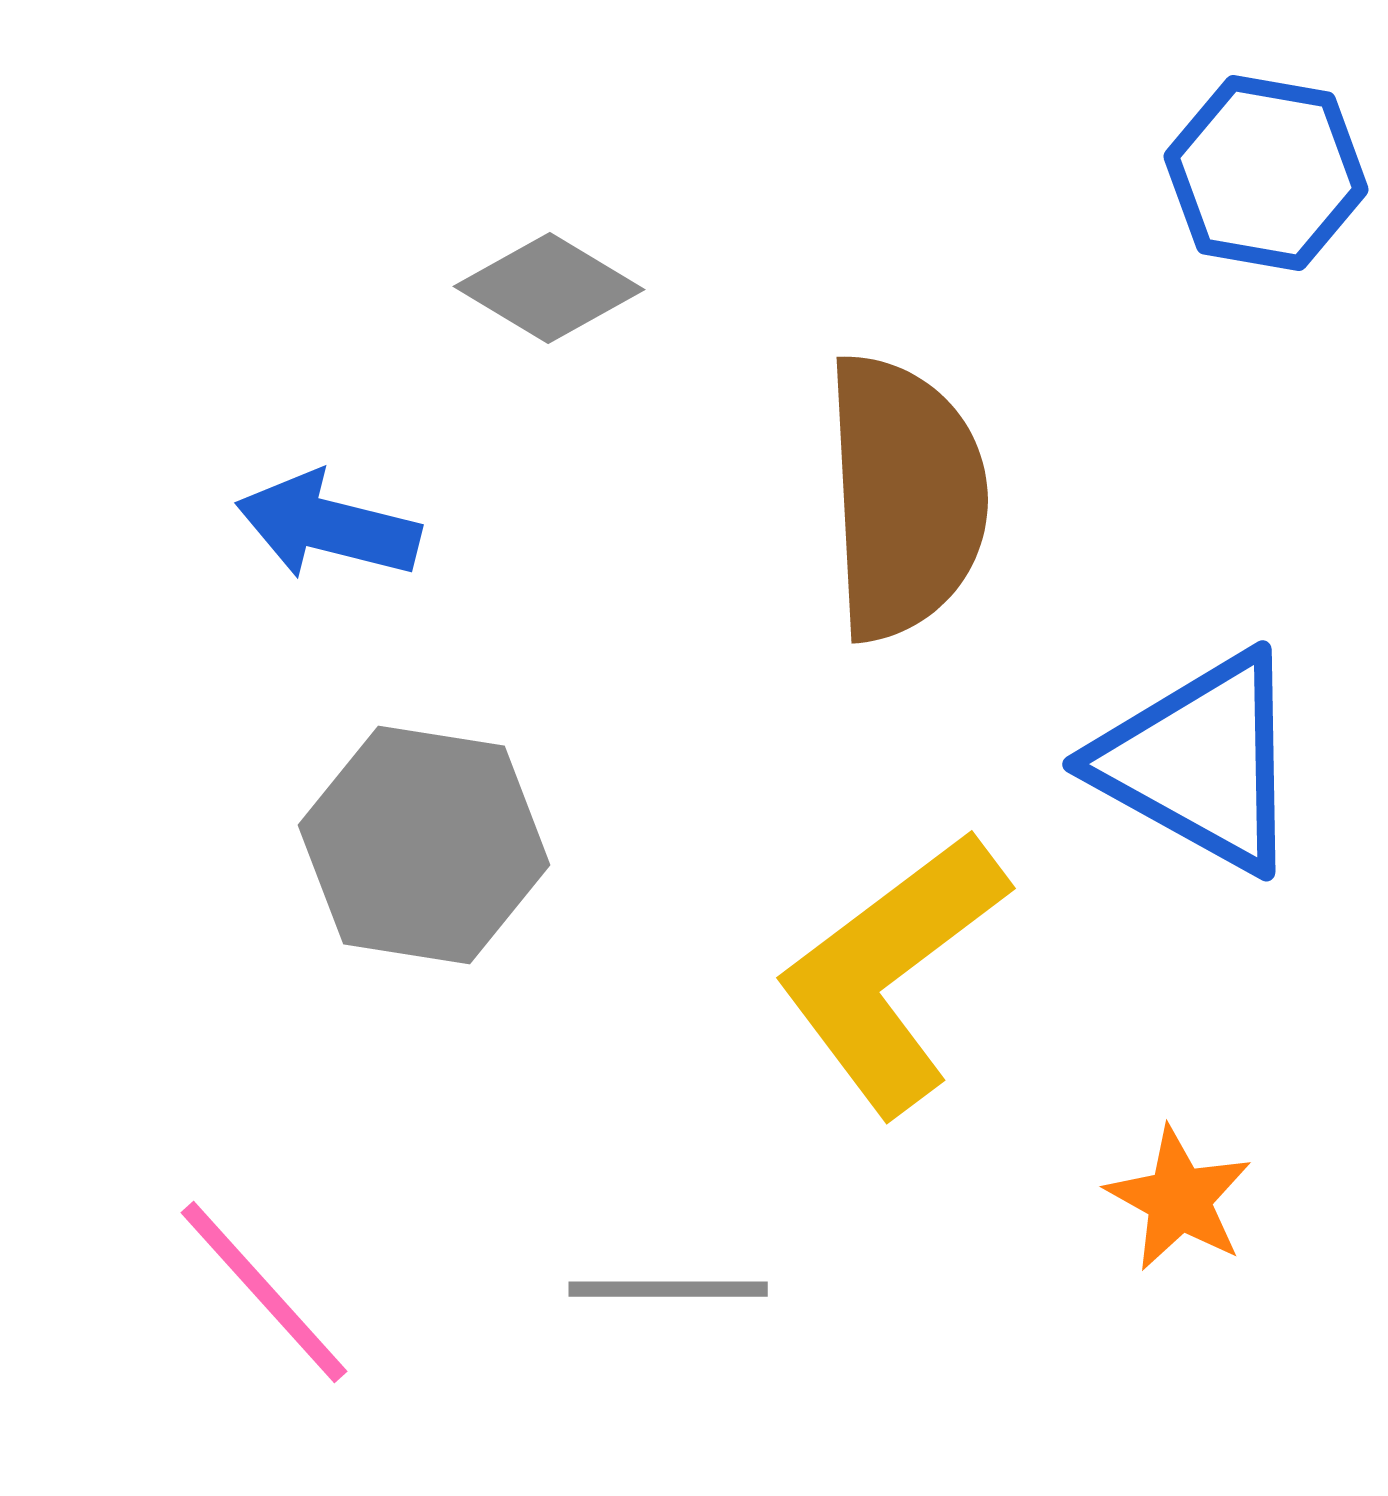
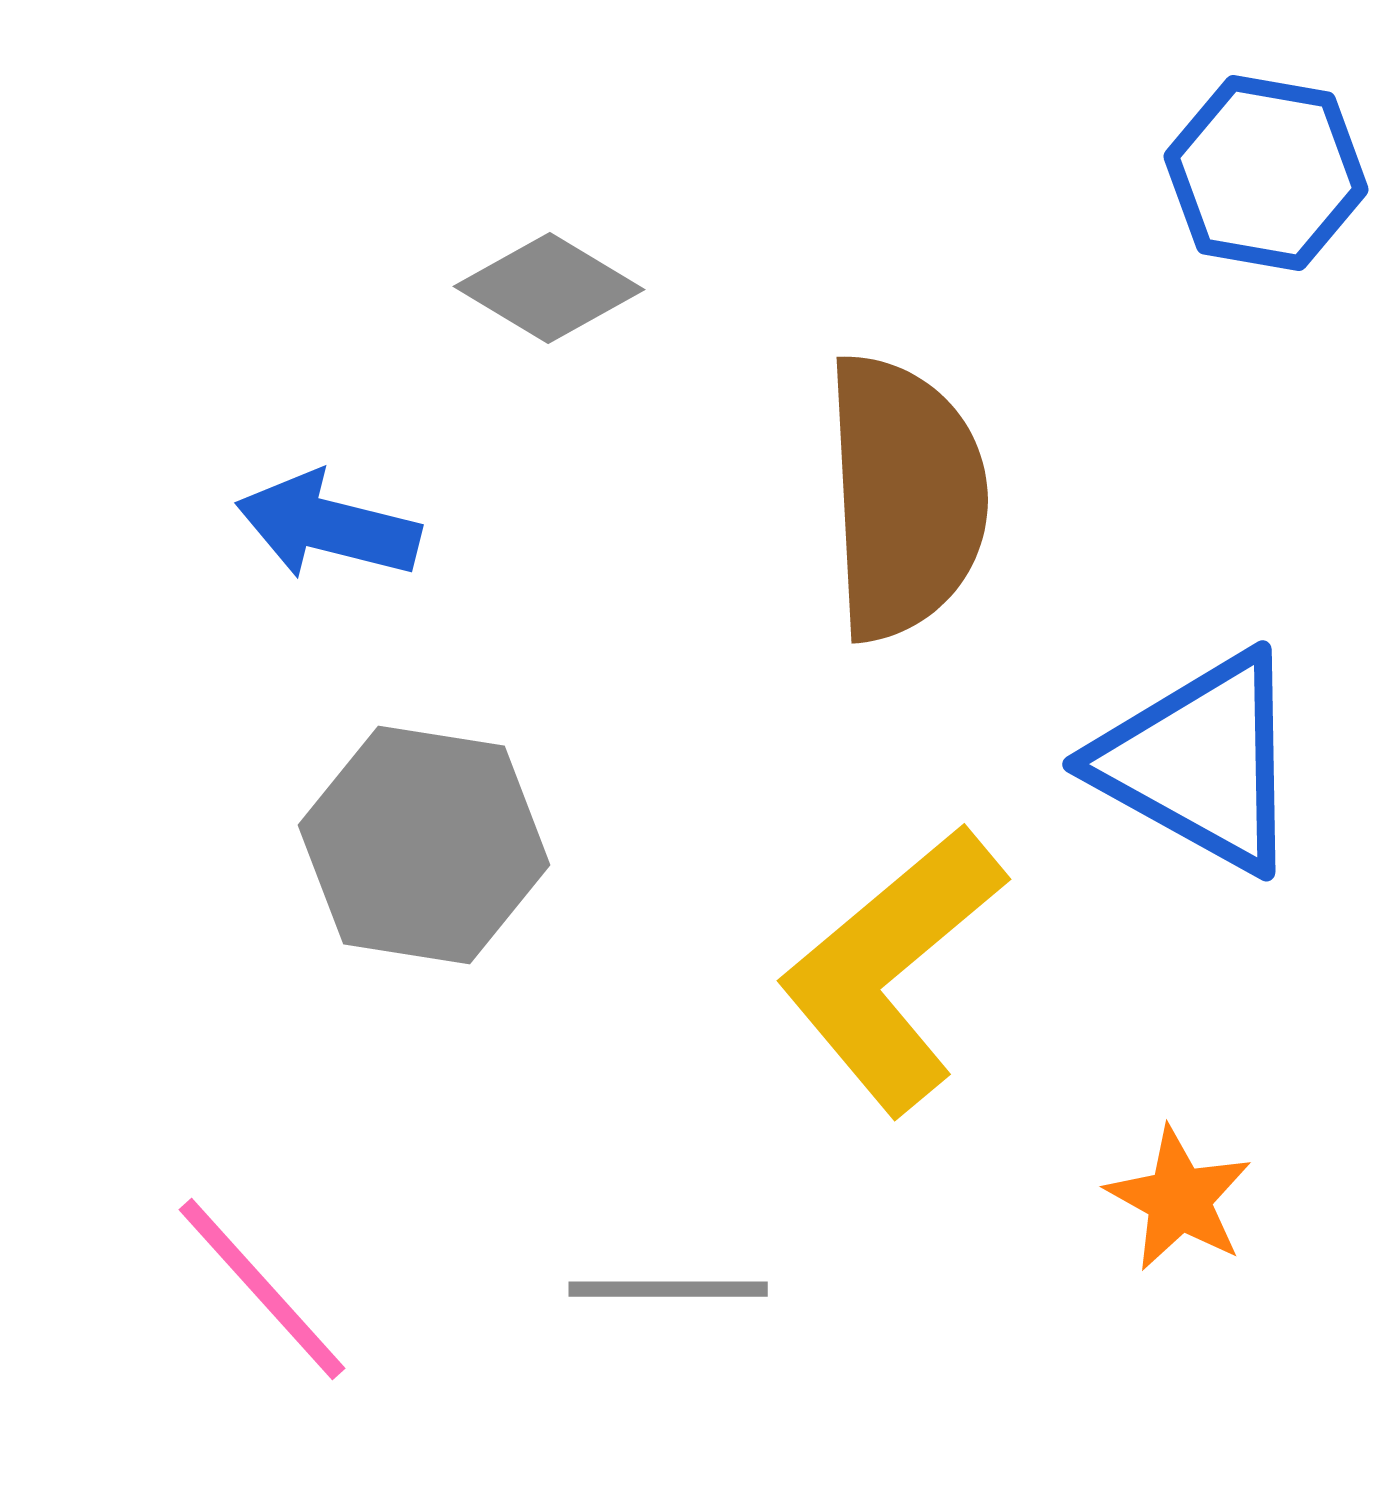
yellow L-shape: moved 3 px up; rotated 3 degrees counterclockwise
pink line: moved 2 px left, 3 px up
